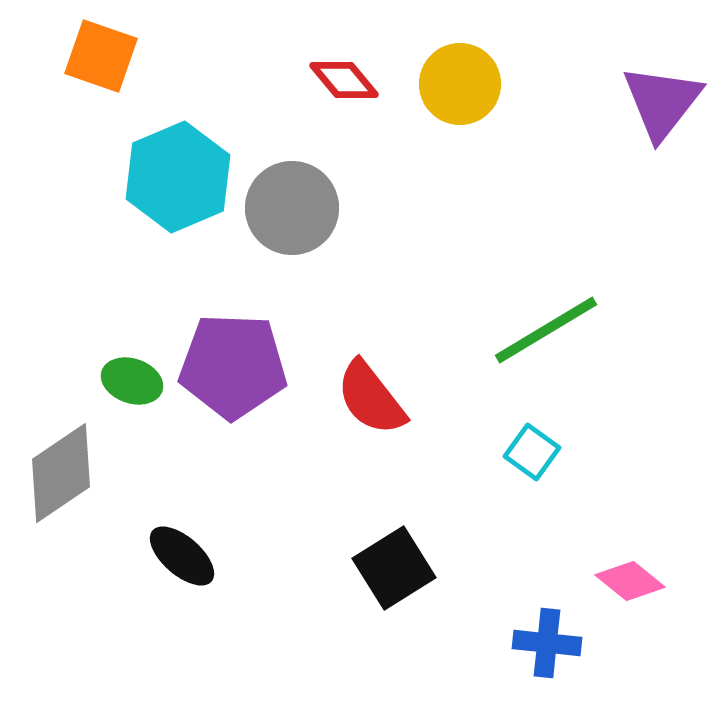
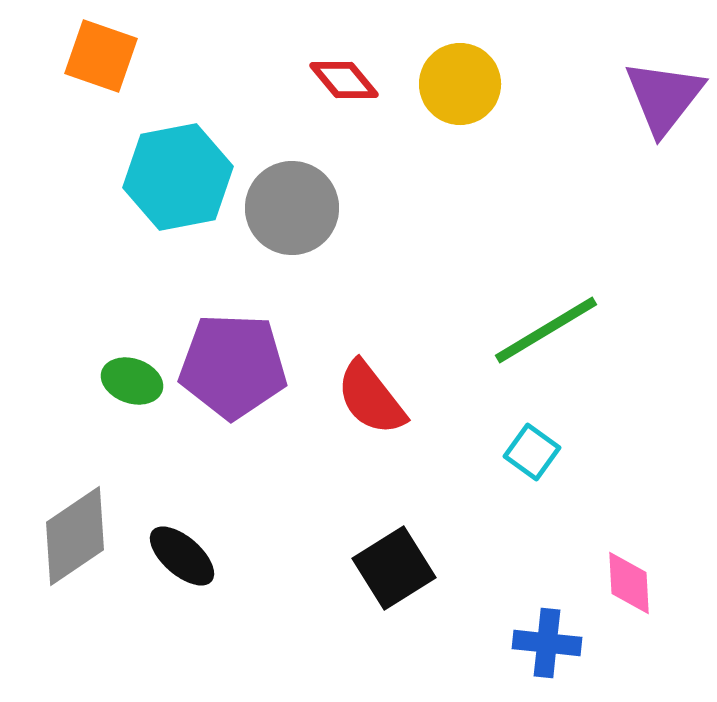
purple triangle: moved 2 px right, 5 px up
cyan hexagon: rotated 12 degrees clockwise
gray diamond: moved 14 px right, 63 px down
pink diamond: moved 1 px left, 2 px down; rotated 48 degrees clockwise
